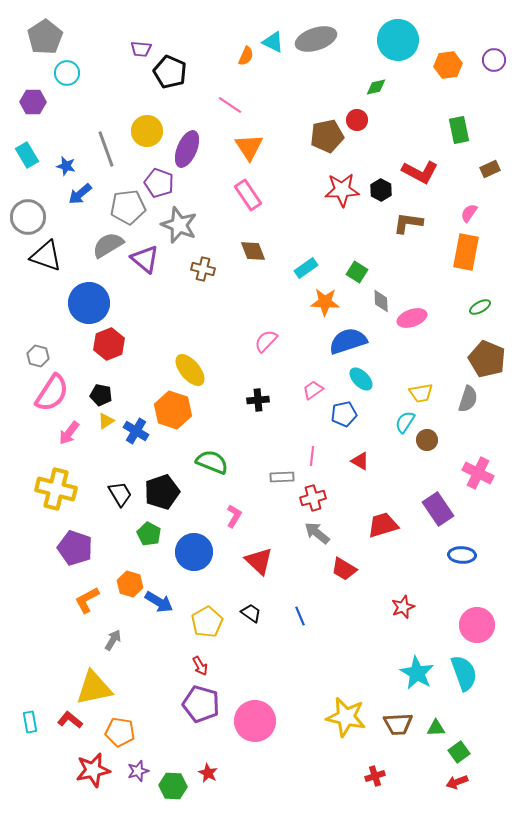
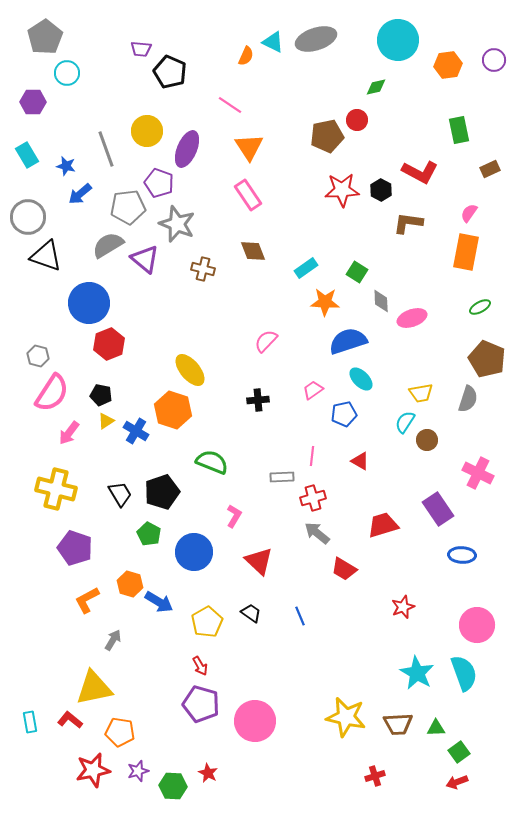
gray star at (179, 225): moved 2 px left, 1 px up
